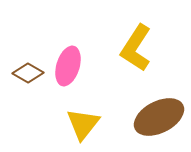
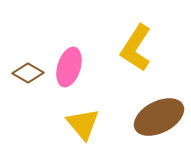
pink ellipse: moved 1 px right, 1 px down
yellow triangle: rotated 18 degrees counterclockwise
